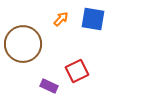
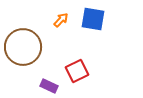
orange arrow: moved 1 px down
brown circle: moved 3 px down
